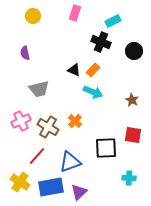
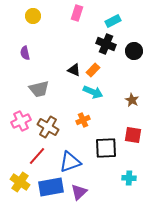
pink rectangle: moved 2 px right
black cross: moved 5 px right, 2 px down
orange cross: moved 8 px right, 1 px up; rotated 24 degrees clockwise
